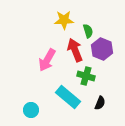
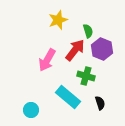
yellow star: moved 6 px left; rotated 18 degrees counterclockwise
red arrow: rotated 60 degrees clockwise
black semicircle: rotated 40 degrees counterclockwise
